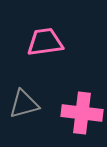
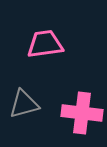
pink trapezoid: moved 2 px down
